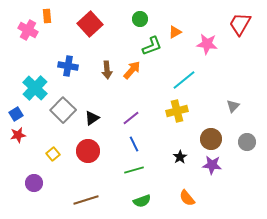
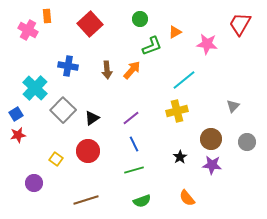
yellow square: moved 3 px right, 5 px down; rotated 16 degrees counterclockwise
